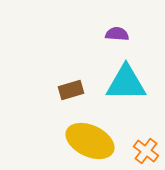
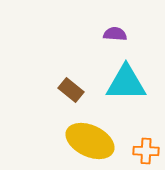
purple semicircle: moved 2 px left
brown rectangle: rotated 55 degrees clockwise
orange cross: rotated 35 degrees counterclockwise
